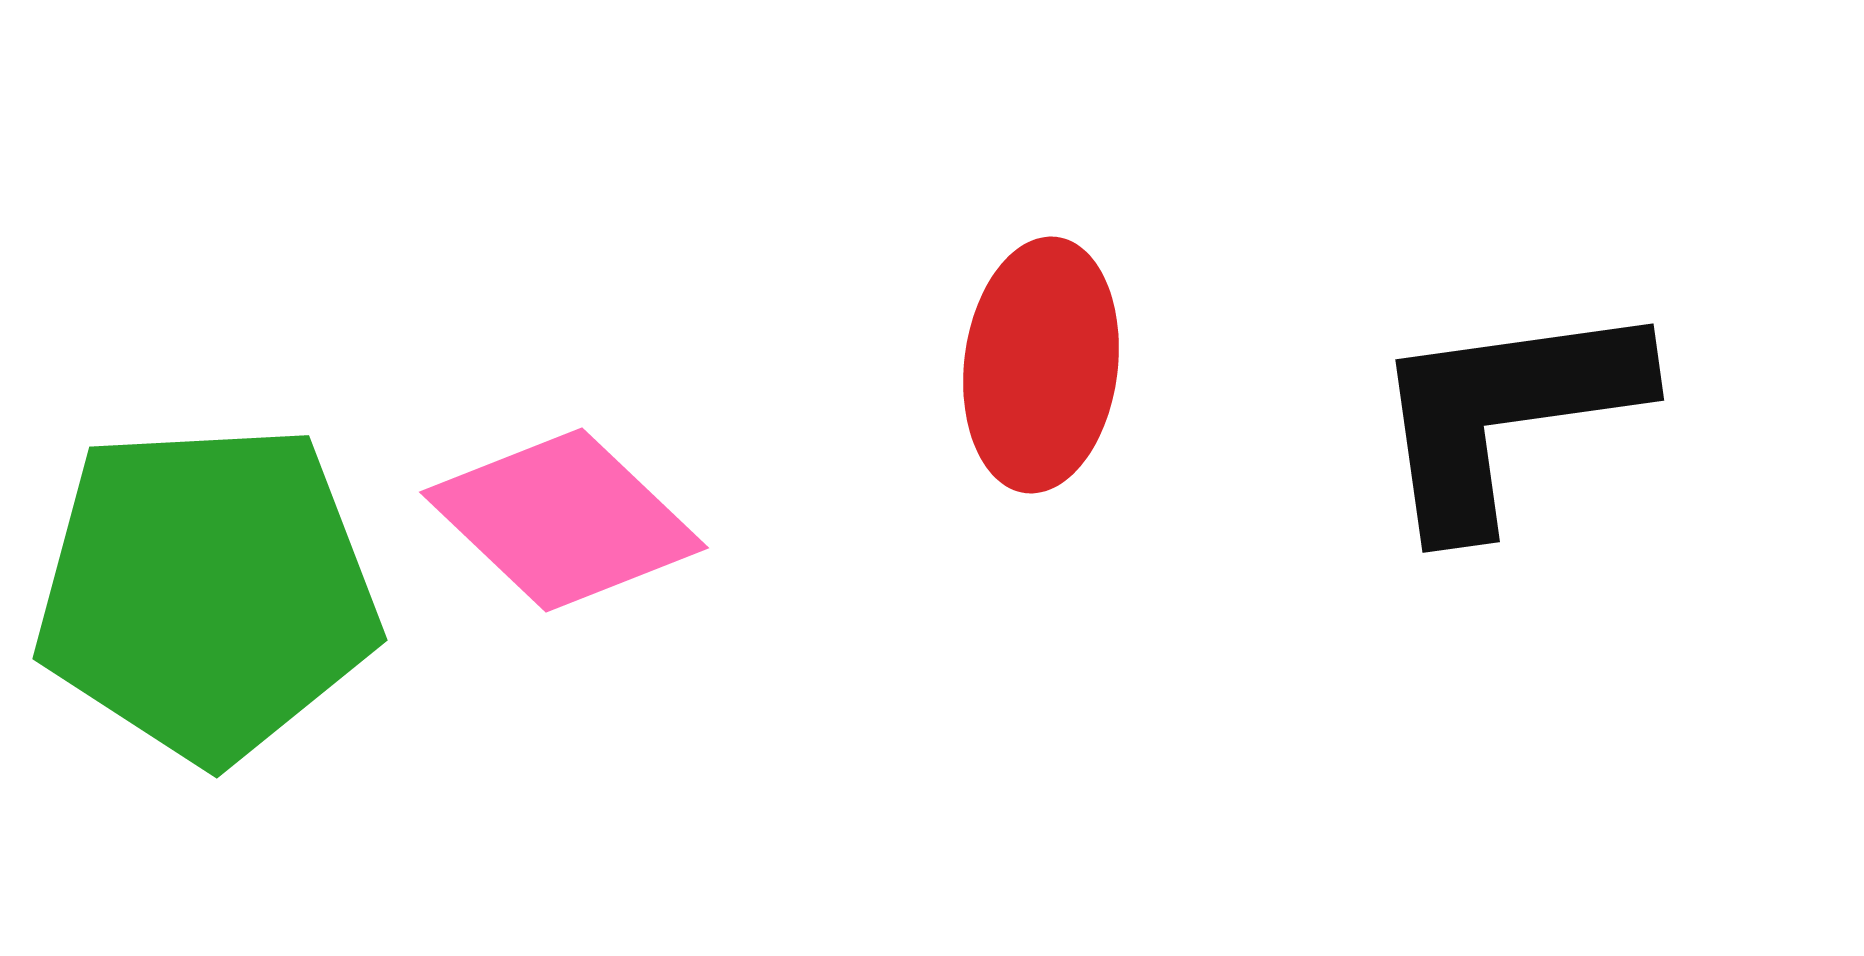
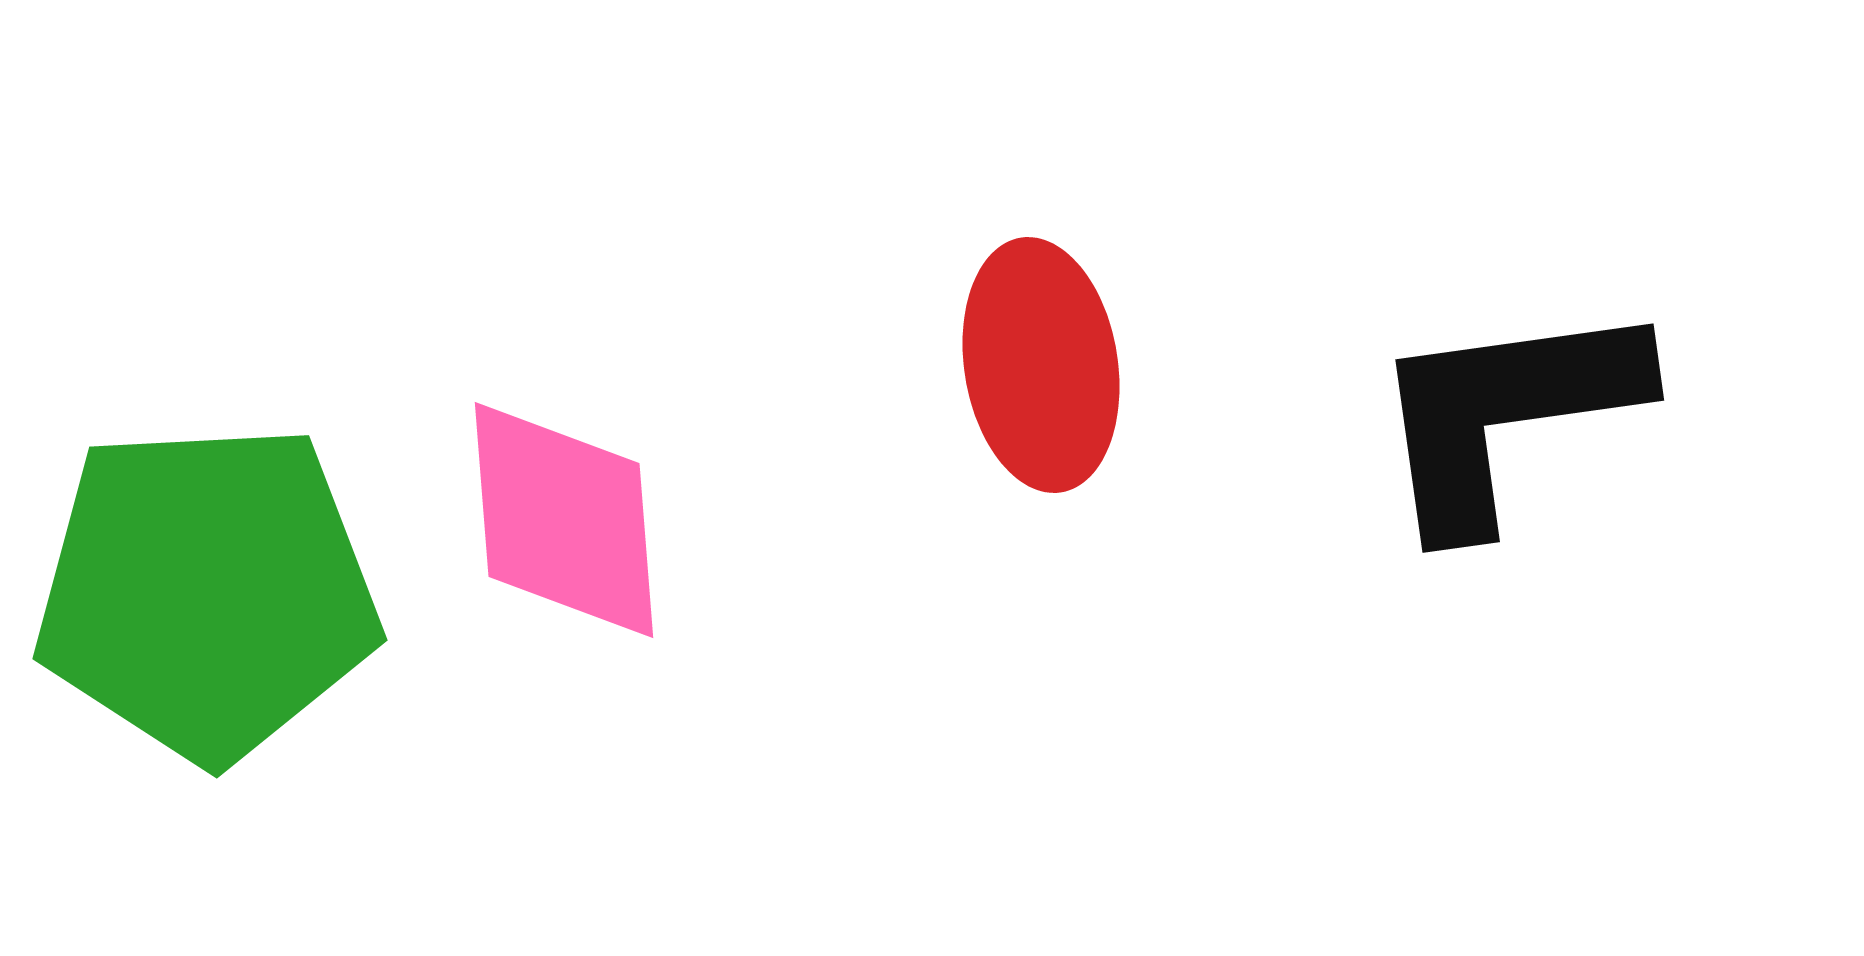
red ellipse: rotated 16 degrees counterclockwise
pink diamond: rotated 42 degrees clockwise
